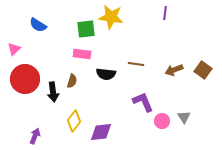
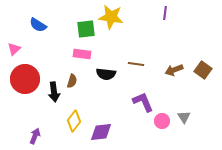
black arrow: moved 1 px right
